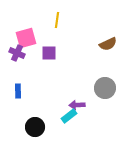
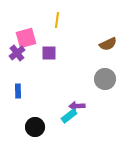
purple cross: rotated 28 degrees clockwise
gray circle: moved 9 px up
purple arrow: moved 1 px down
